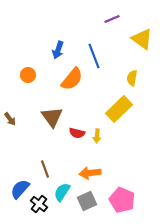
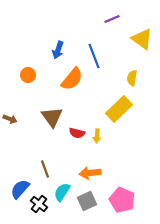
brown arrow: rotated 32 degrees counterclockwise
